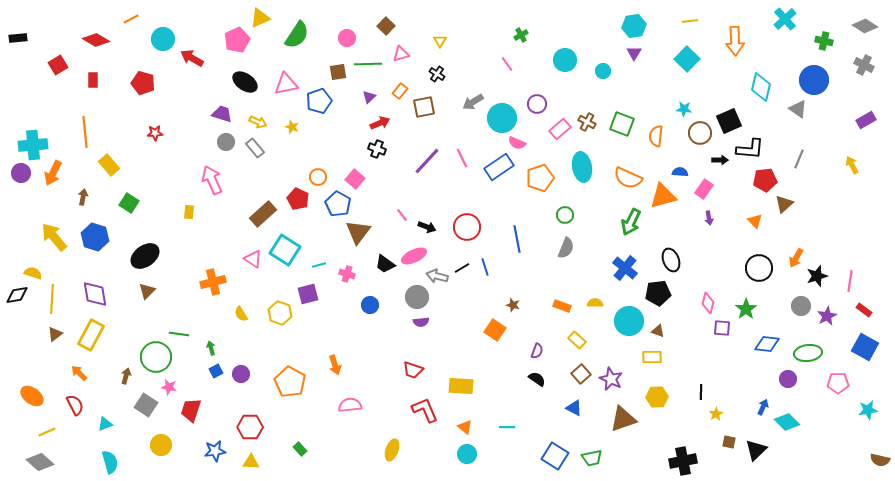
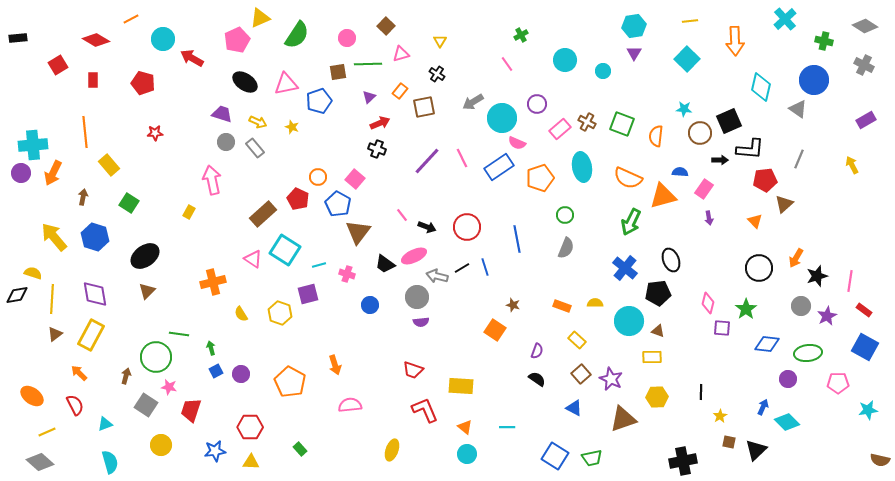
pink arrow at (212, 180): rotated 12 degrees clockwise
yellow rectangle at (189, 212): rotated 24 degrees clockwise
yellow star at (716, 414): moved 4 px right, 2 px down
